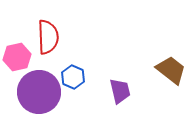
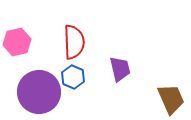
red semicircle: moved 26 px right, 5 px down
pink hexagon: moved 15 px up
brown trapezoid: moved 29 px down; rotated 28 degrees clockwise
purple trapezoid: moved 22 px up
